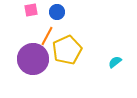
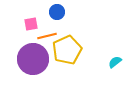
pink square: moved 14 px down
orange line: rotated 48 degrees clockwise
